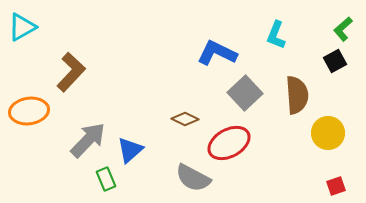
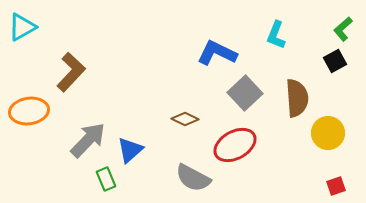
brown semicircle: moved 3 px down
red ellipse: moved 6 px right, 2 px down
